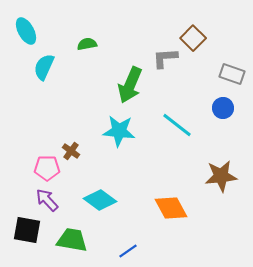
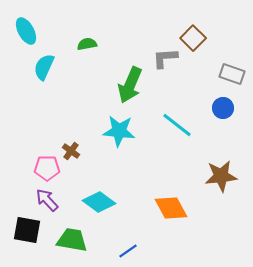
cyan diamond: moved 1 px left, 2 px down
